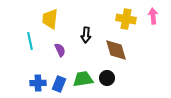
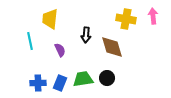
brown diamond: moved 4 px left, 3 px up
blue rectangle: moved 1 px right, 1 px up
